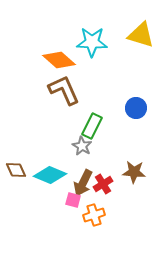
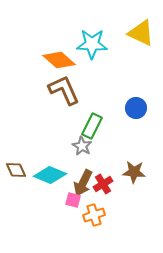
yellow triangle: moved 2 px up; rotated 8 degrees clockwise
cyan star: moved 2 px down
